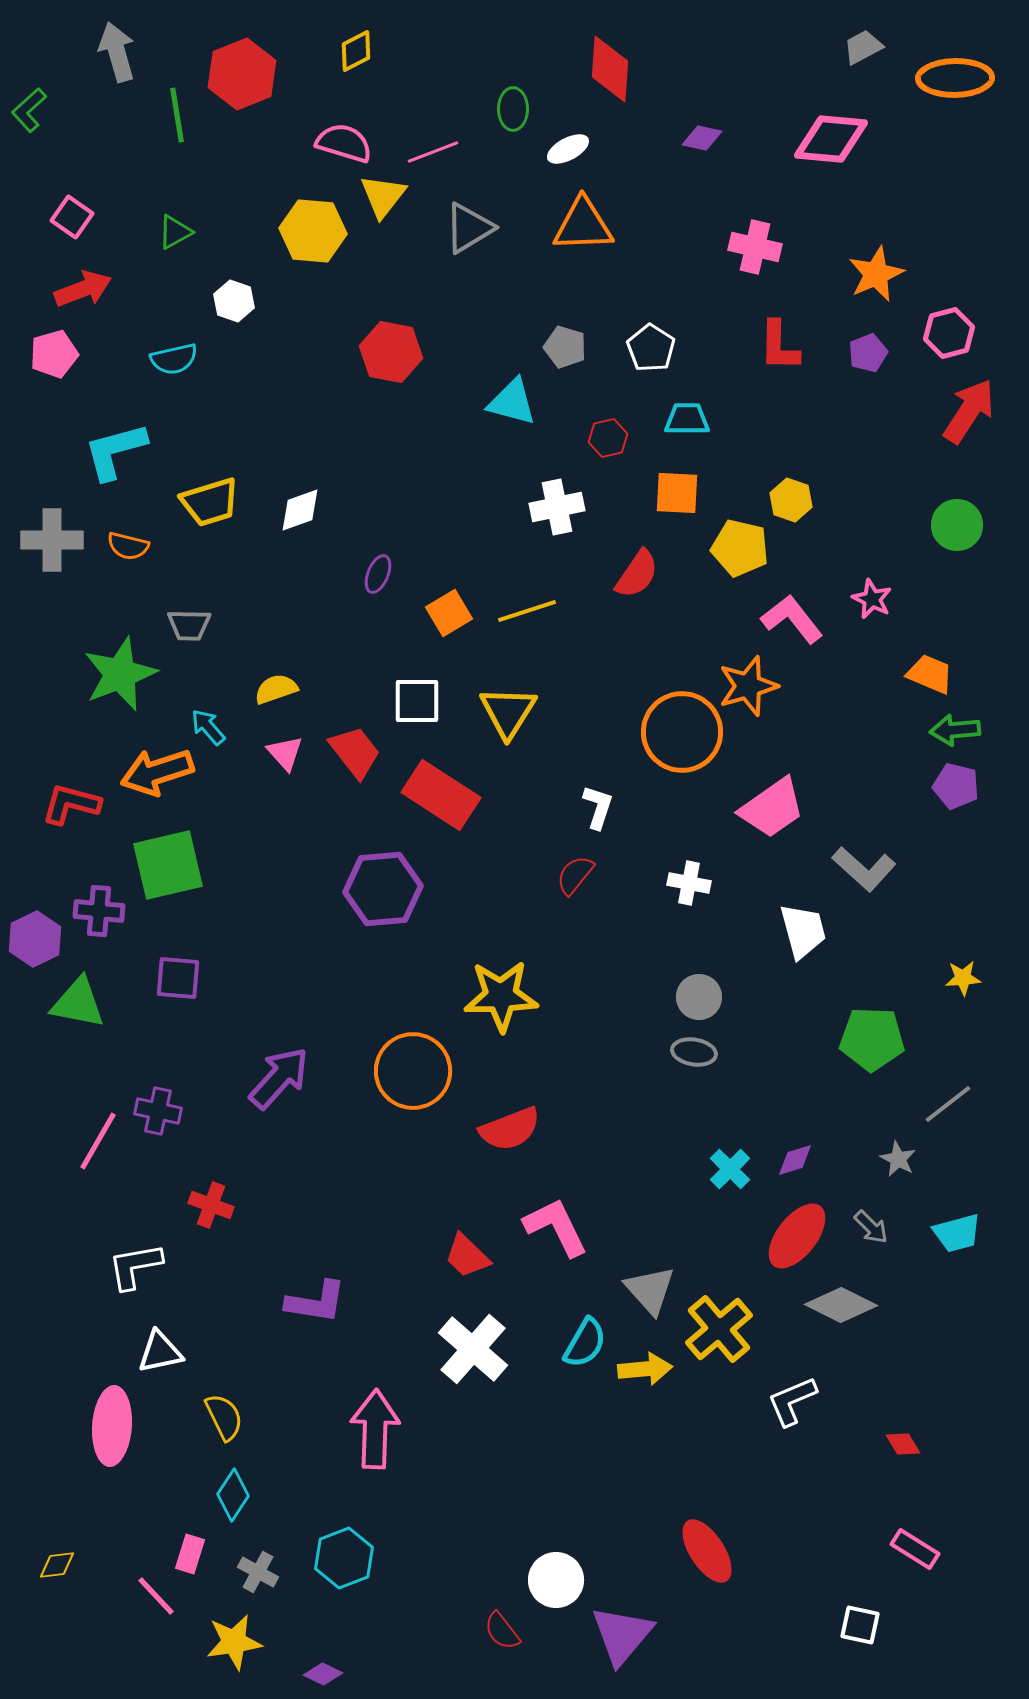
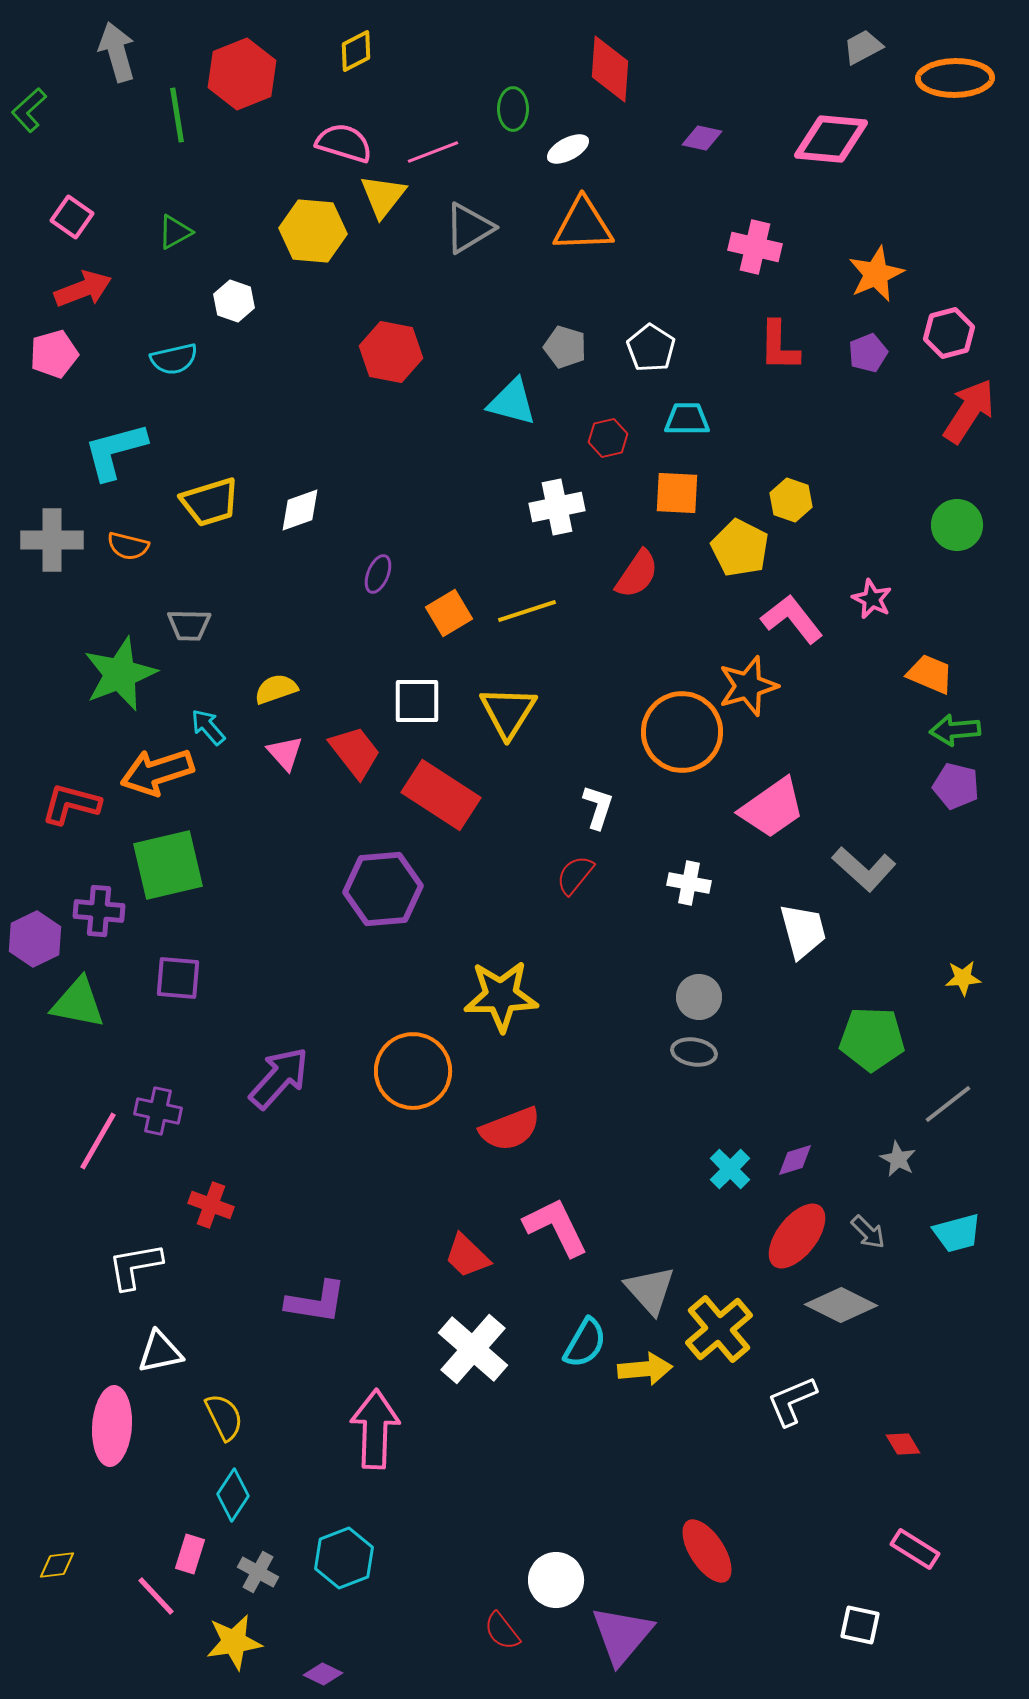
yellow pentagon at (740, 548): rotated 14 degrees clockwise
gray arrow at (871, 1227): moved 3 px left, 5 px down
